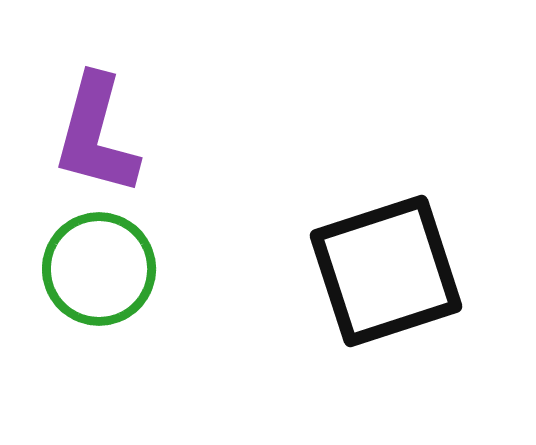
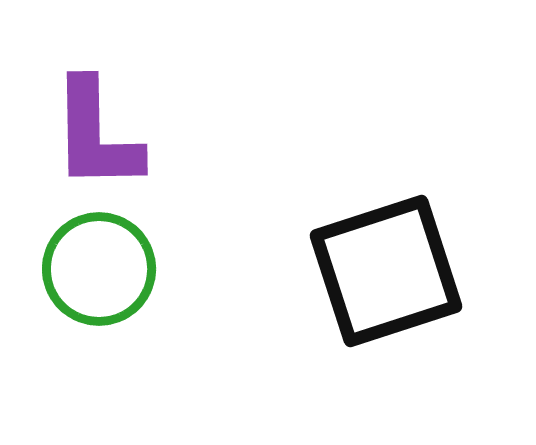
purple L-shape: rotated 16 degrees counterclockwise
